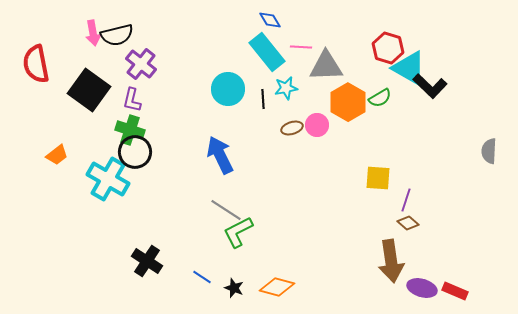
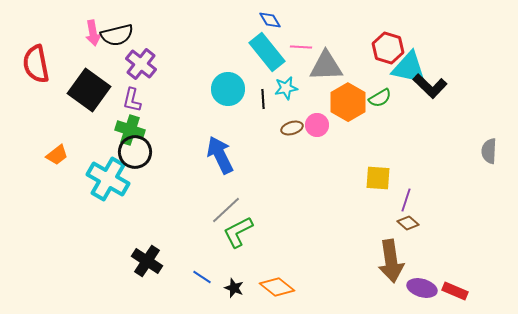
cyan triangle: rotated 18 degrees counterclockwise
gray line: rotated 76 degrees counterclockwise
orange diamond: rotated 24 degrees clockwise
